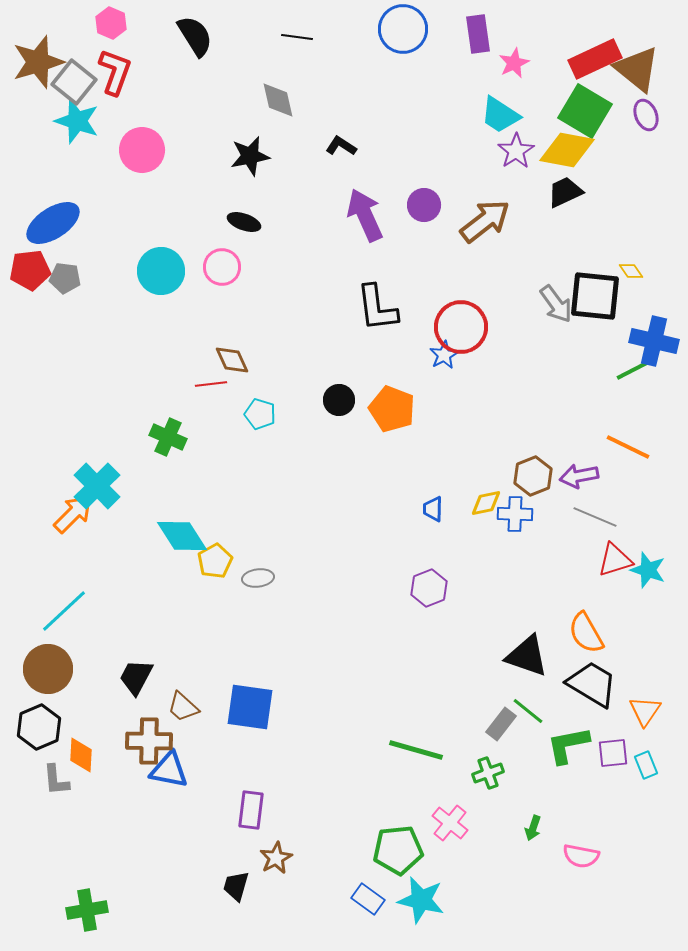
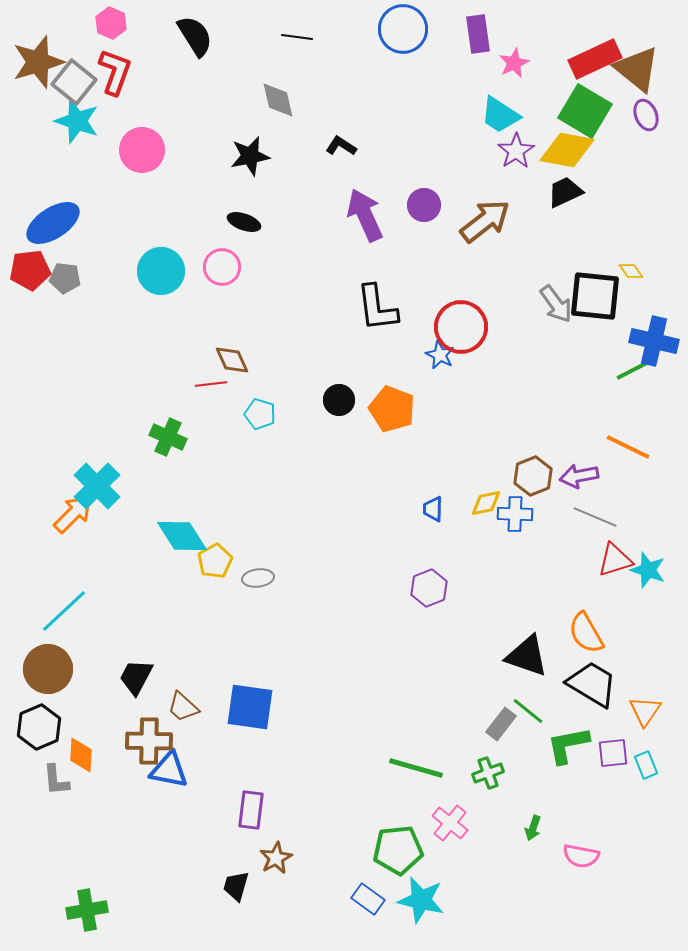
blue star at (444, 355): moved 4 px left; rotated 16 degrees counterclockwise
green line at (416, 750): moved 18 px down
